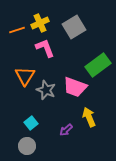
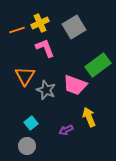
pink trapezoid: moved 2 px up
purple arrow: rotated 16 degrees clockwise
